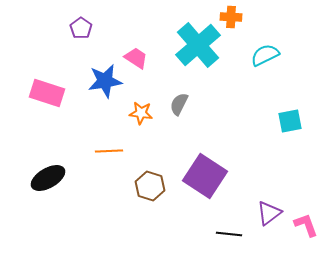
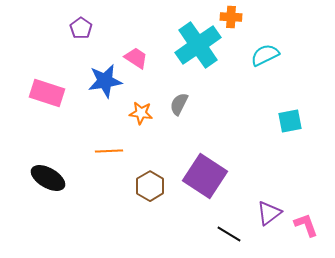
cyan cross: rotated 6 degrees clockwise
black ellipse: rotated 60 degrees clockwise
brown hexagon: rotated 12 degrees clockwise
black line: rotated 25 degrees clockwise
